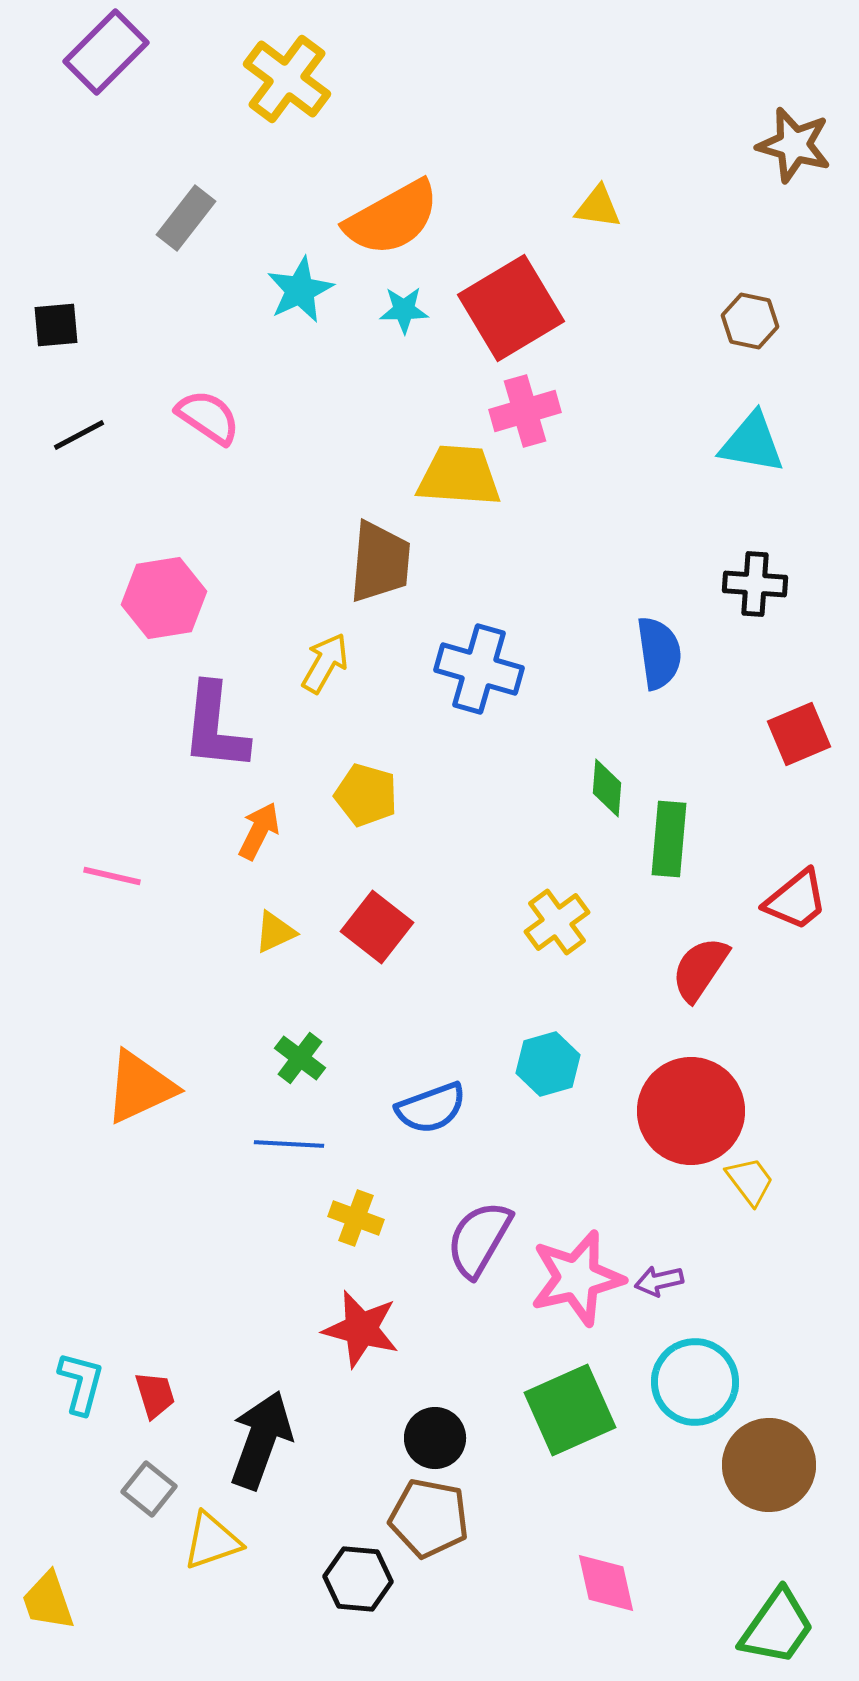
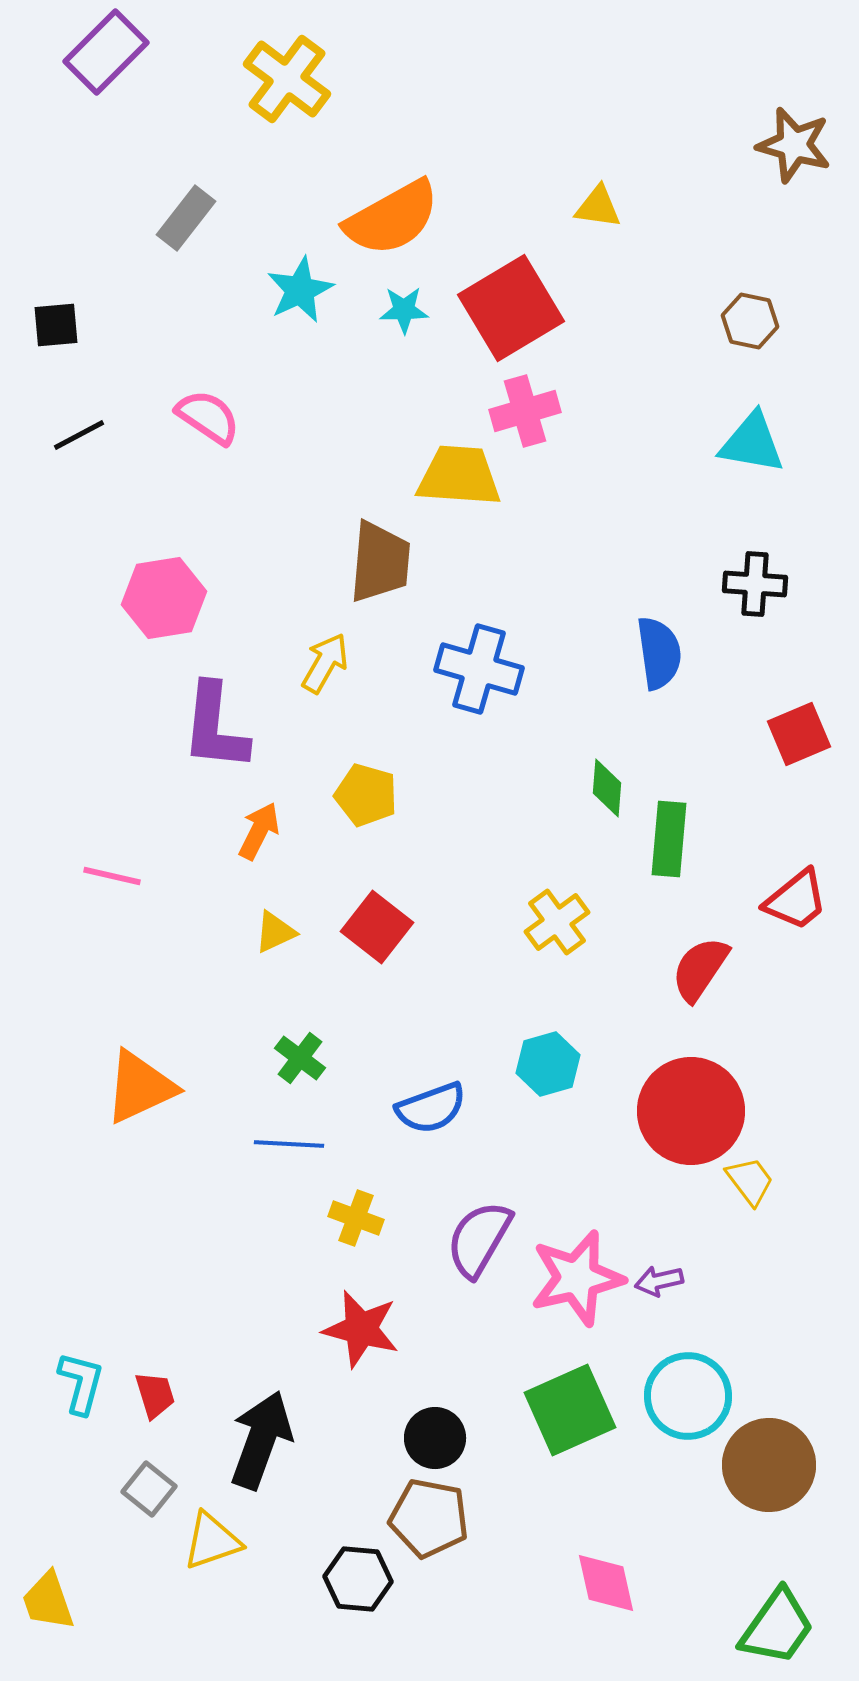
cyan circle at (695, 1382): moved 7 px left, 14 px down
